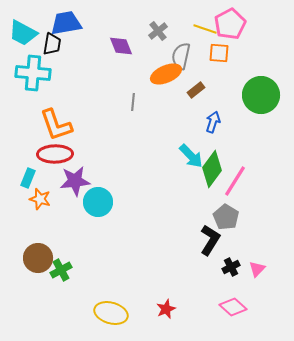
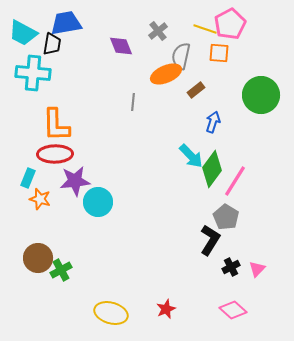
orange L-shape: rotated 18 degrees clockwise
pink diamond: moved 3 px down
